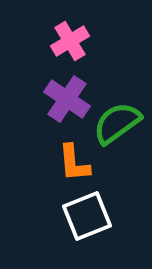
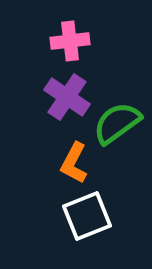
pink cross: rotated 24 degrees clockwise
purple cross: moved 2 px up
orange L-shape: rotated 33 degrees clockwise
